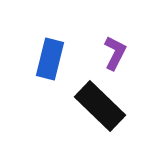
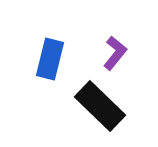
purple L-shape: rotated 12 degrees clockwise
